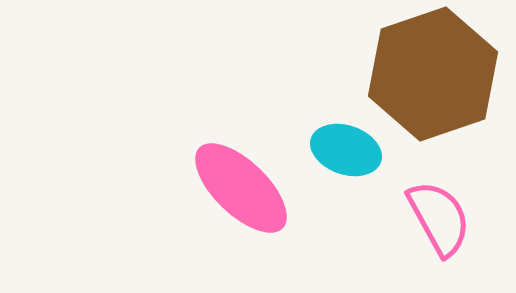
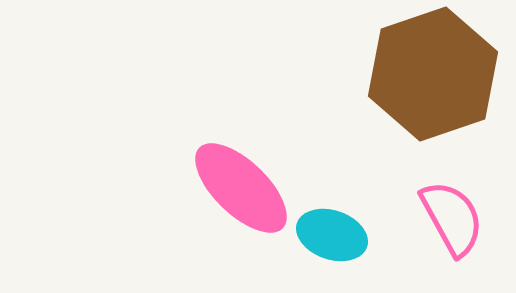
cyan ellipse: moved 14 px left, 85 px down
pink semicircle: moved 13 px right
